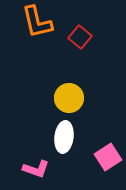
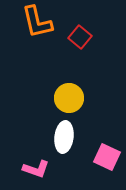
pink square: moved 1 px left; rotated 32 degrees counterclockwise
